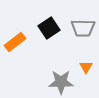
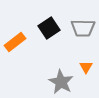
gray star: rotated 30 degrees clockwise
